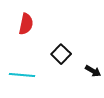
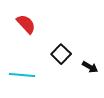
red semicircle: rotated 55 degrees counterclockwise
black arrow: moved 3 px left, 4 px up
